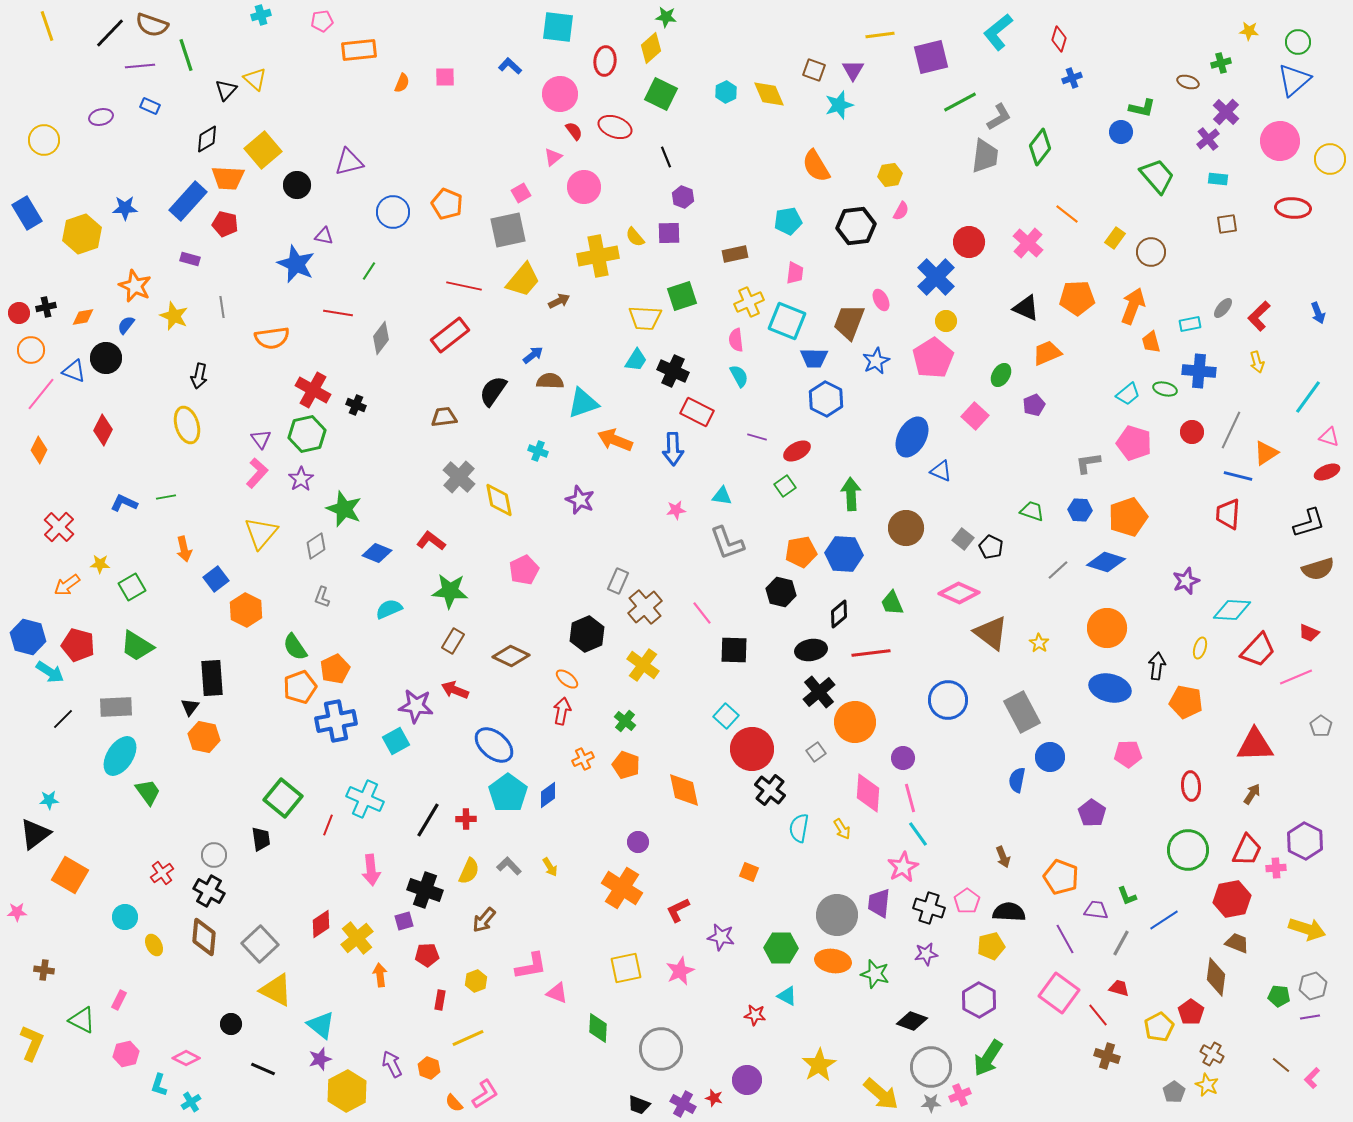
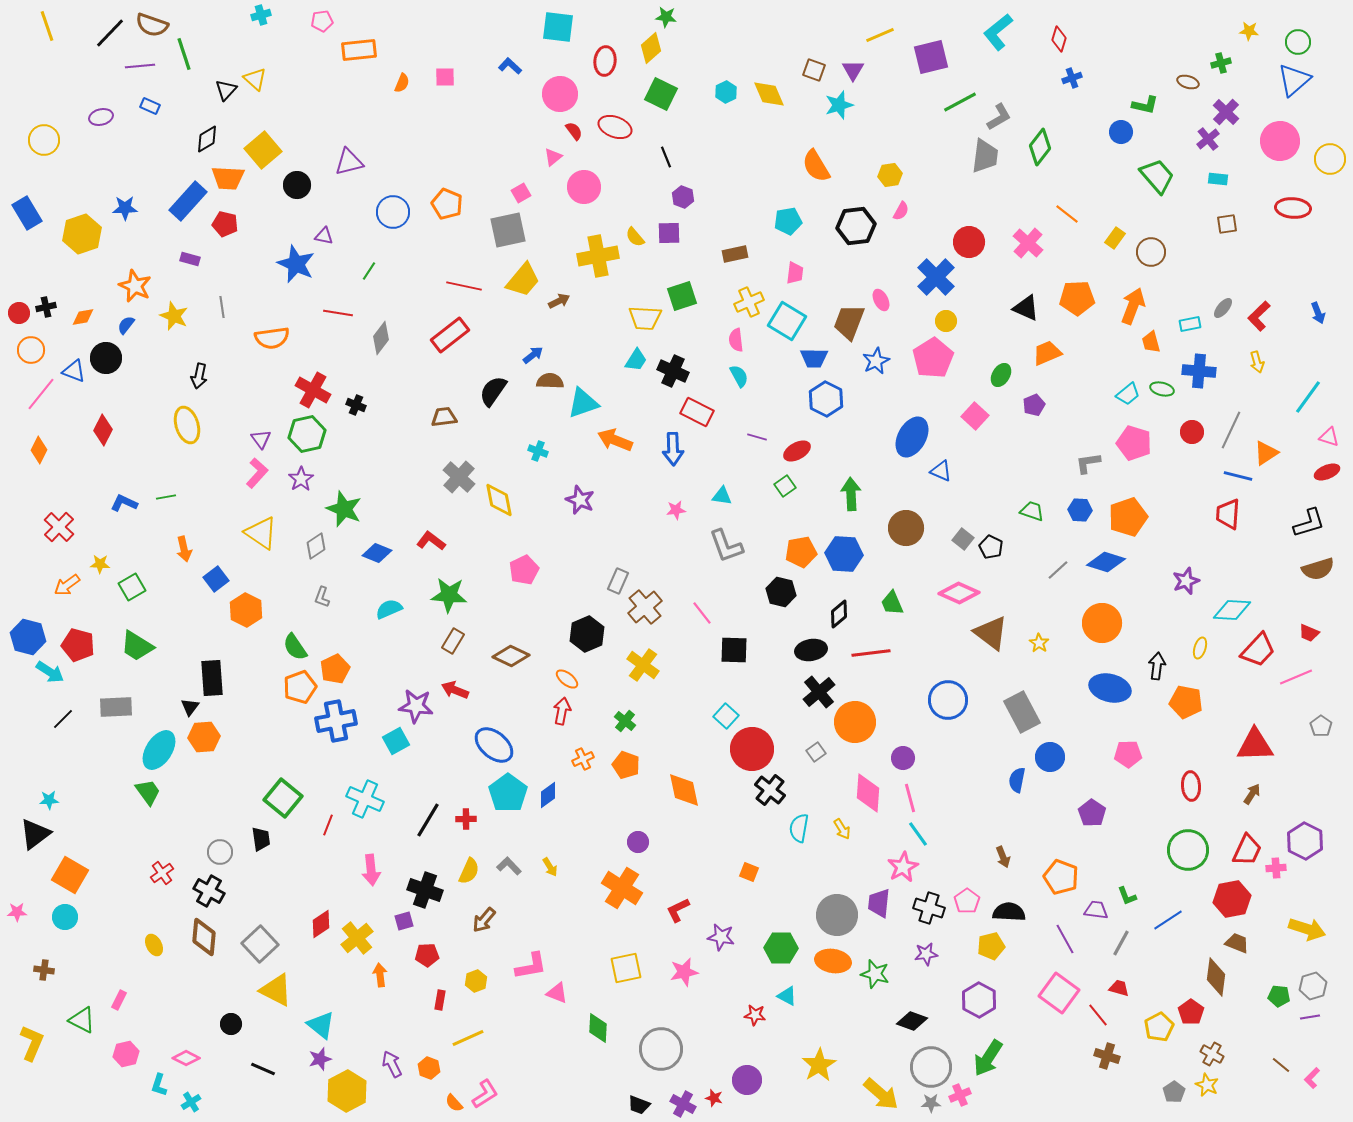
yellow line at (880, 35): rotated 16 degrees counterclockwise
green line at (186, 55): moved 2 px left, 1 px up
green L-shape at (1142, 108): moved 3 px right, 3 px up
cyan square at (787, 321): rotated 9 degrees clockwise
green ellipse at (1165, 389): moved 3 px left
yellow triangle at (261, 533): rotated 36 degrees counterclockwise
gray L-shape at (727, 543): moved 1 px left, 3 px down
green star at (450, 591): moved 1 px left, 4 px down
orange circle at (1107, 628): moved 5 px left, 5 px up
orange hexagon at (204, 737): rotated 16 degrees counterclockwise
cyan ellipse at (120, 756): moved 39 px right, 6 px up
gray circle at (214, 855): moved 6 px right, 3 px up
cyan circle at (125, 917): moved 60 px left
blue line at (1164, 920): moved 4 px right
pink star at (680, 971): moved 4 px right, 1 px down; rotated 12 degrees clockwise
